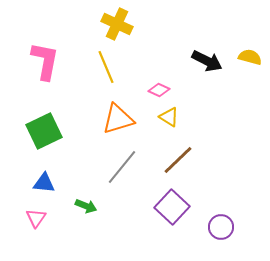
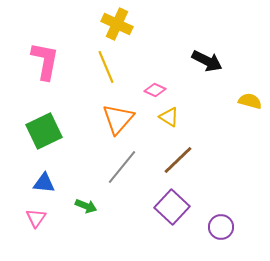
yellow semicircle: moved 44 px down
pink diamond: moved 4 px left
orange triangle: rotated 32 degrees counterclockwise
